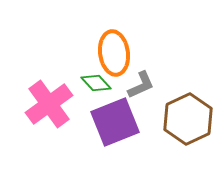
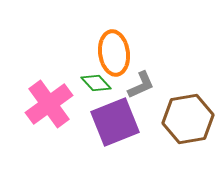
brown hexagon: rotated 15 degrees clockwise
